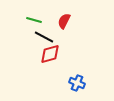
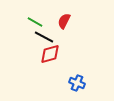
green line: moved 1 px right, 2 px down; rotated 14 degrees clockwise
